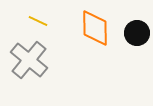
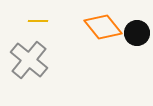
yellow line: rotated 24 degrees counterclockwise
orange diamond: moved 8 px right, 1 px up; rotated 39 degrees counterclockwise
